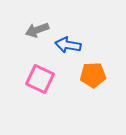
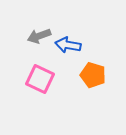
gray arrow: moved 2 px right, 6 px down
orange pentagon: rotated 20 degrees clockwise
